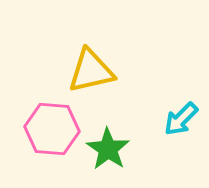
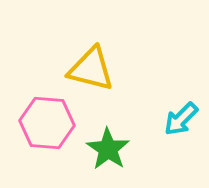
yellow triangle: moved 2 px up; rotated 27 degrees clockwise
pink hexagon: moved 5 px left, 6 px up
